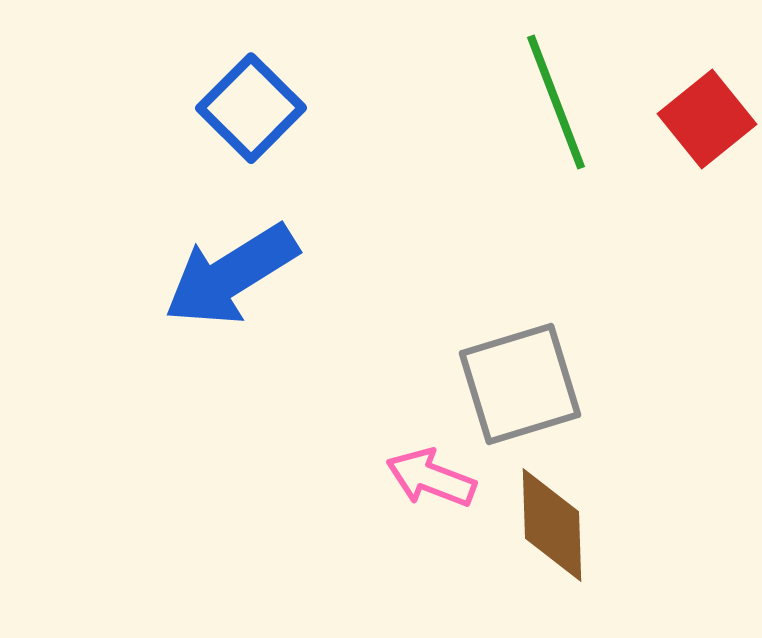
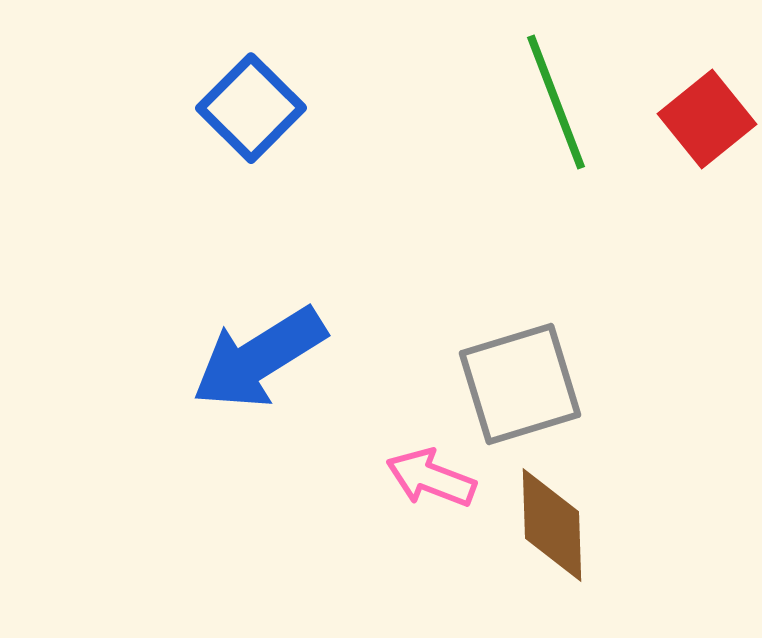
blue arrow: moved 28 px right, 83 px down
